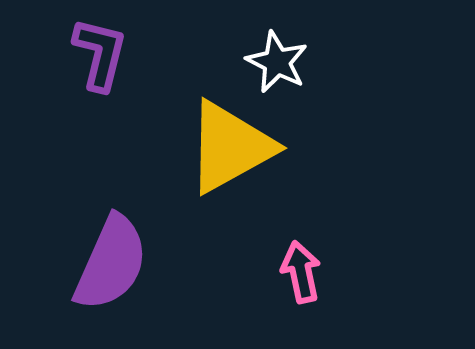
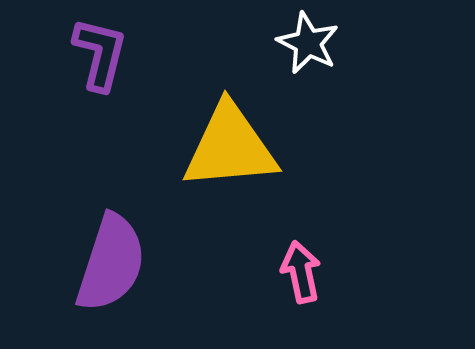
white star: moved 31 px right, 19 px up
yellow triangle: rotated 24 degrees clockwise
purple semicircle: rotated 6 degrees counterclockwise
